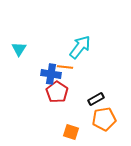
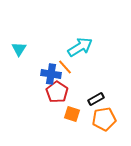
cyan arrow: rotated 20 degrees clockwise
orange line: rotated 42 degrees clockwise
orange square: moved 1 px right, 18 px up
